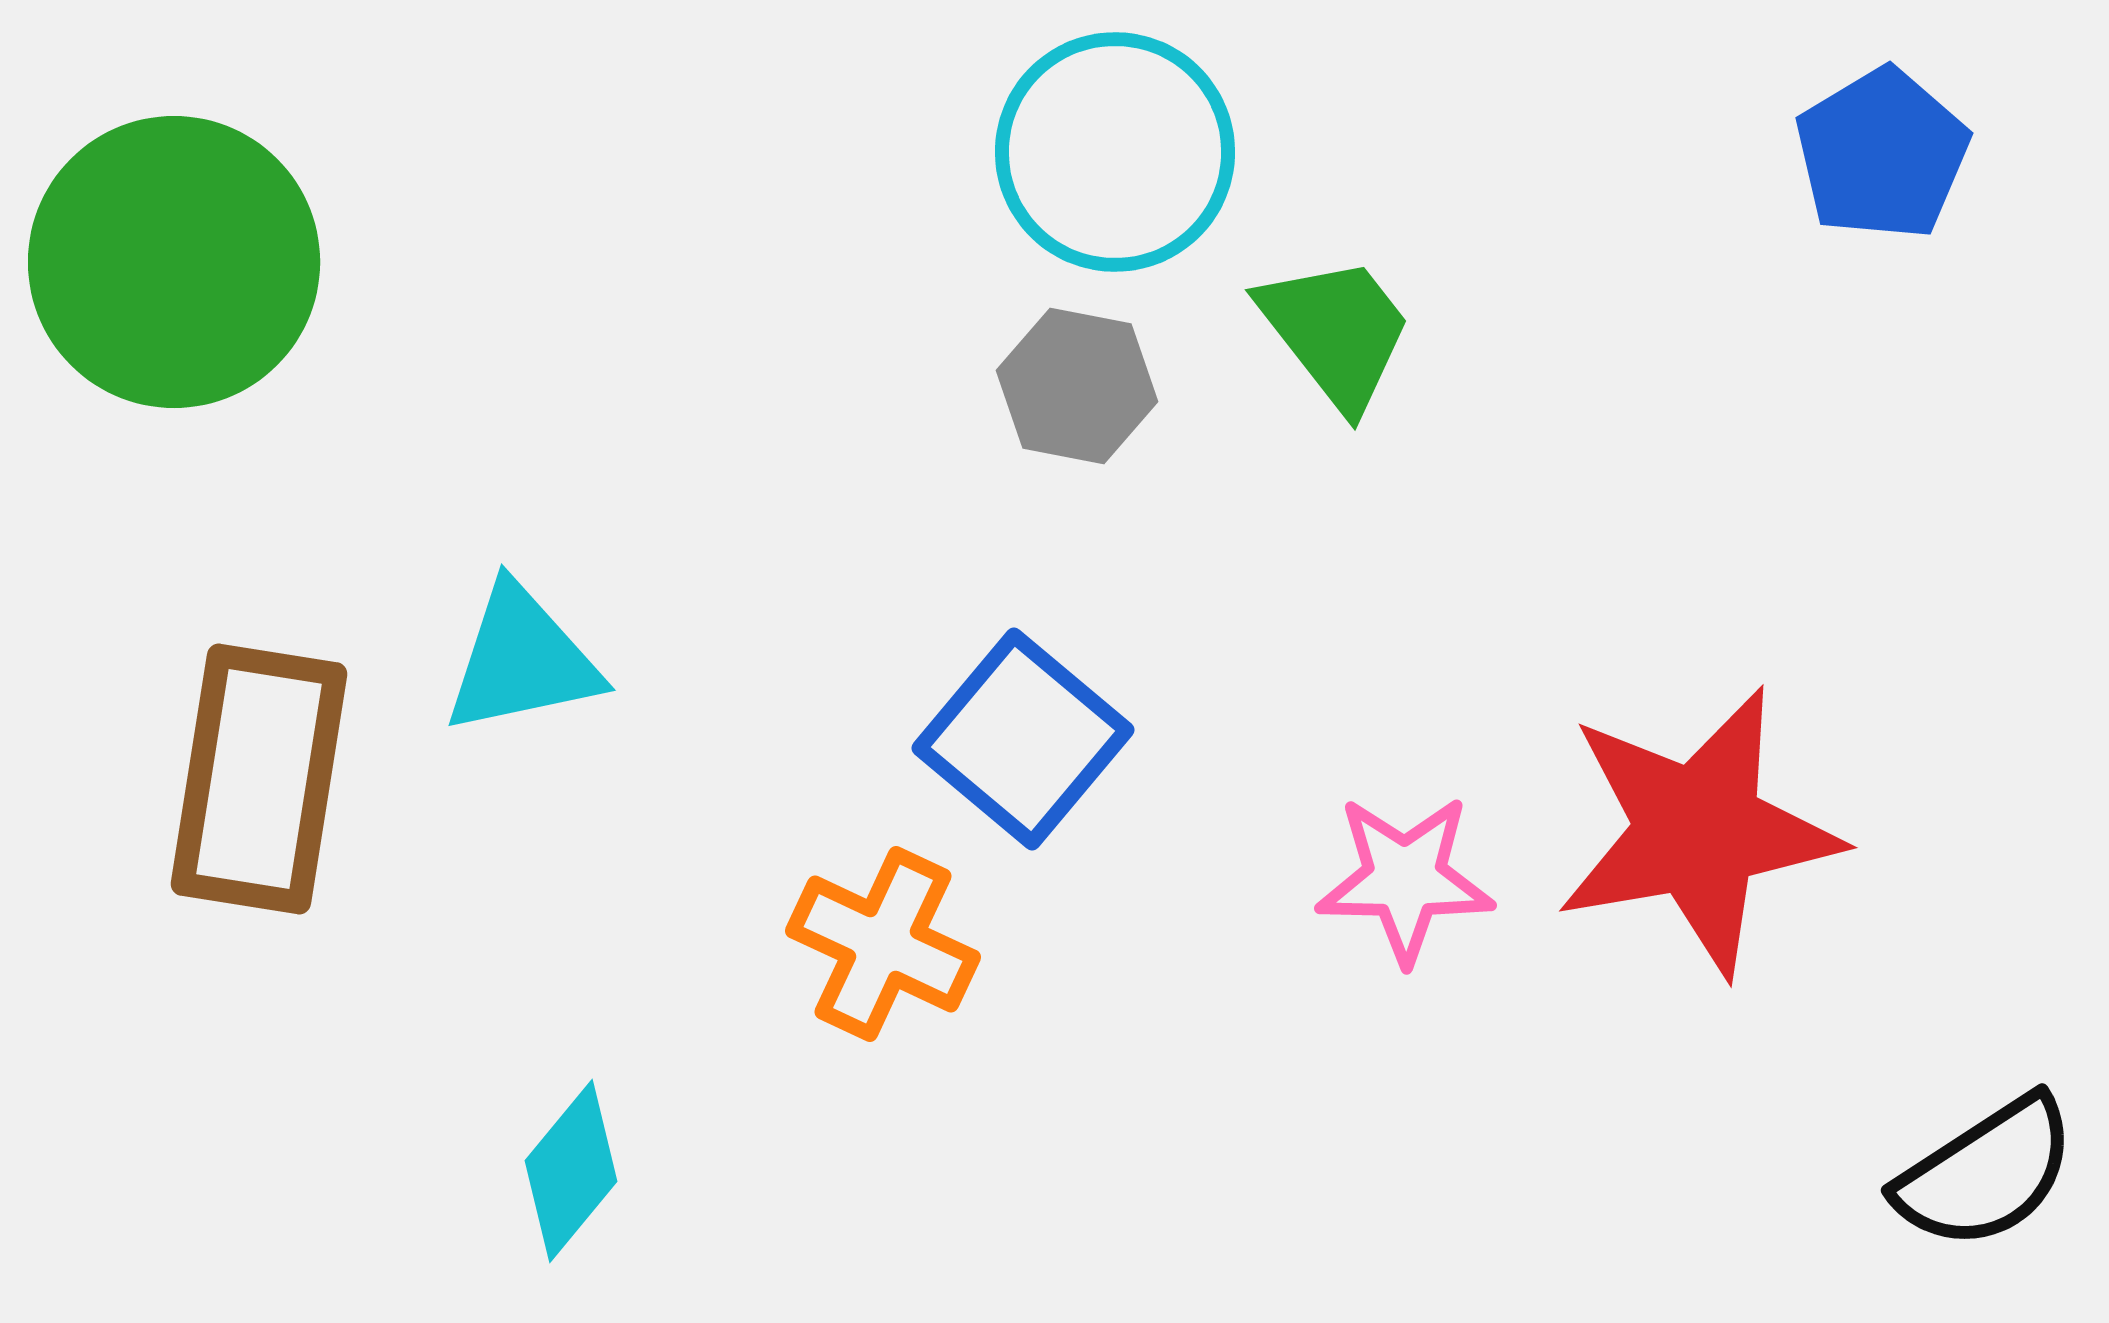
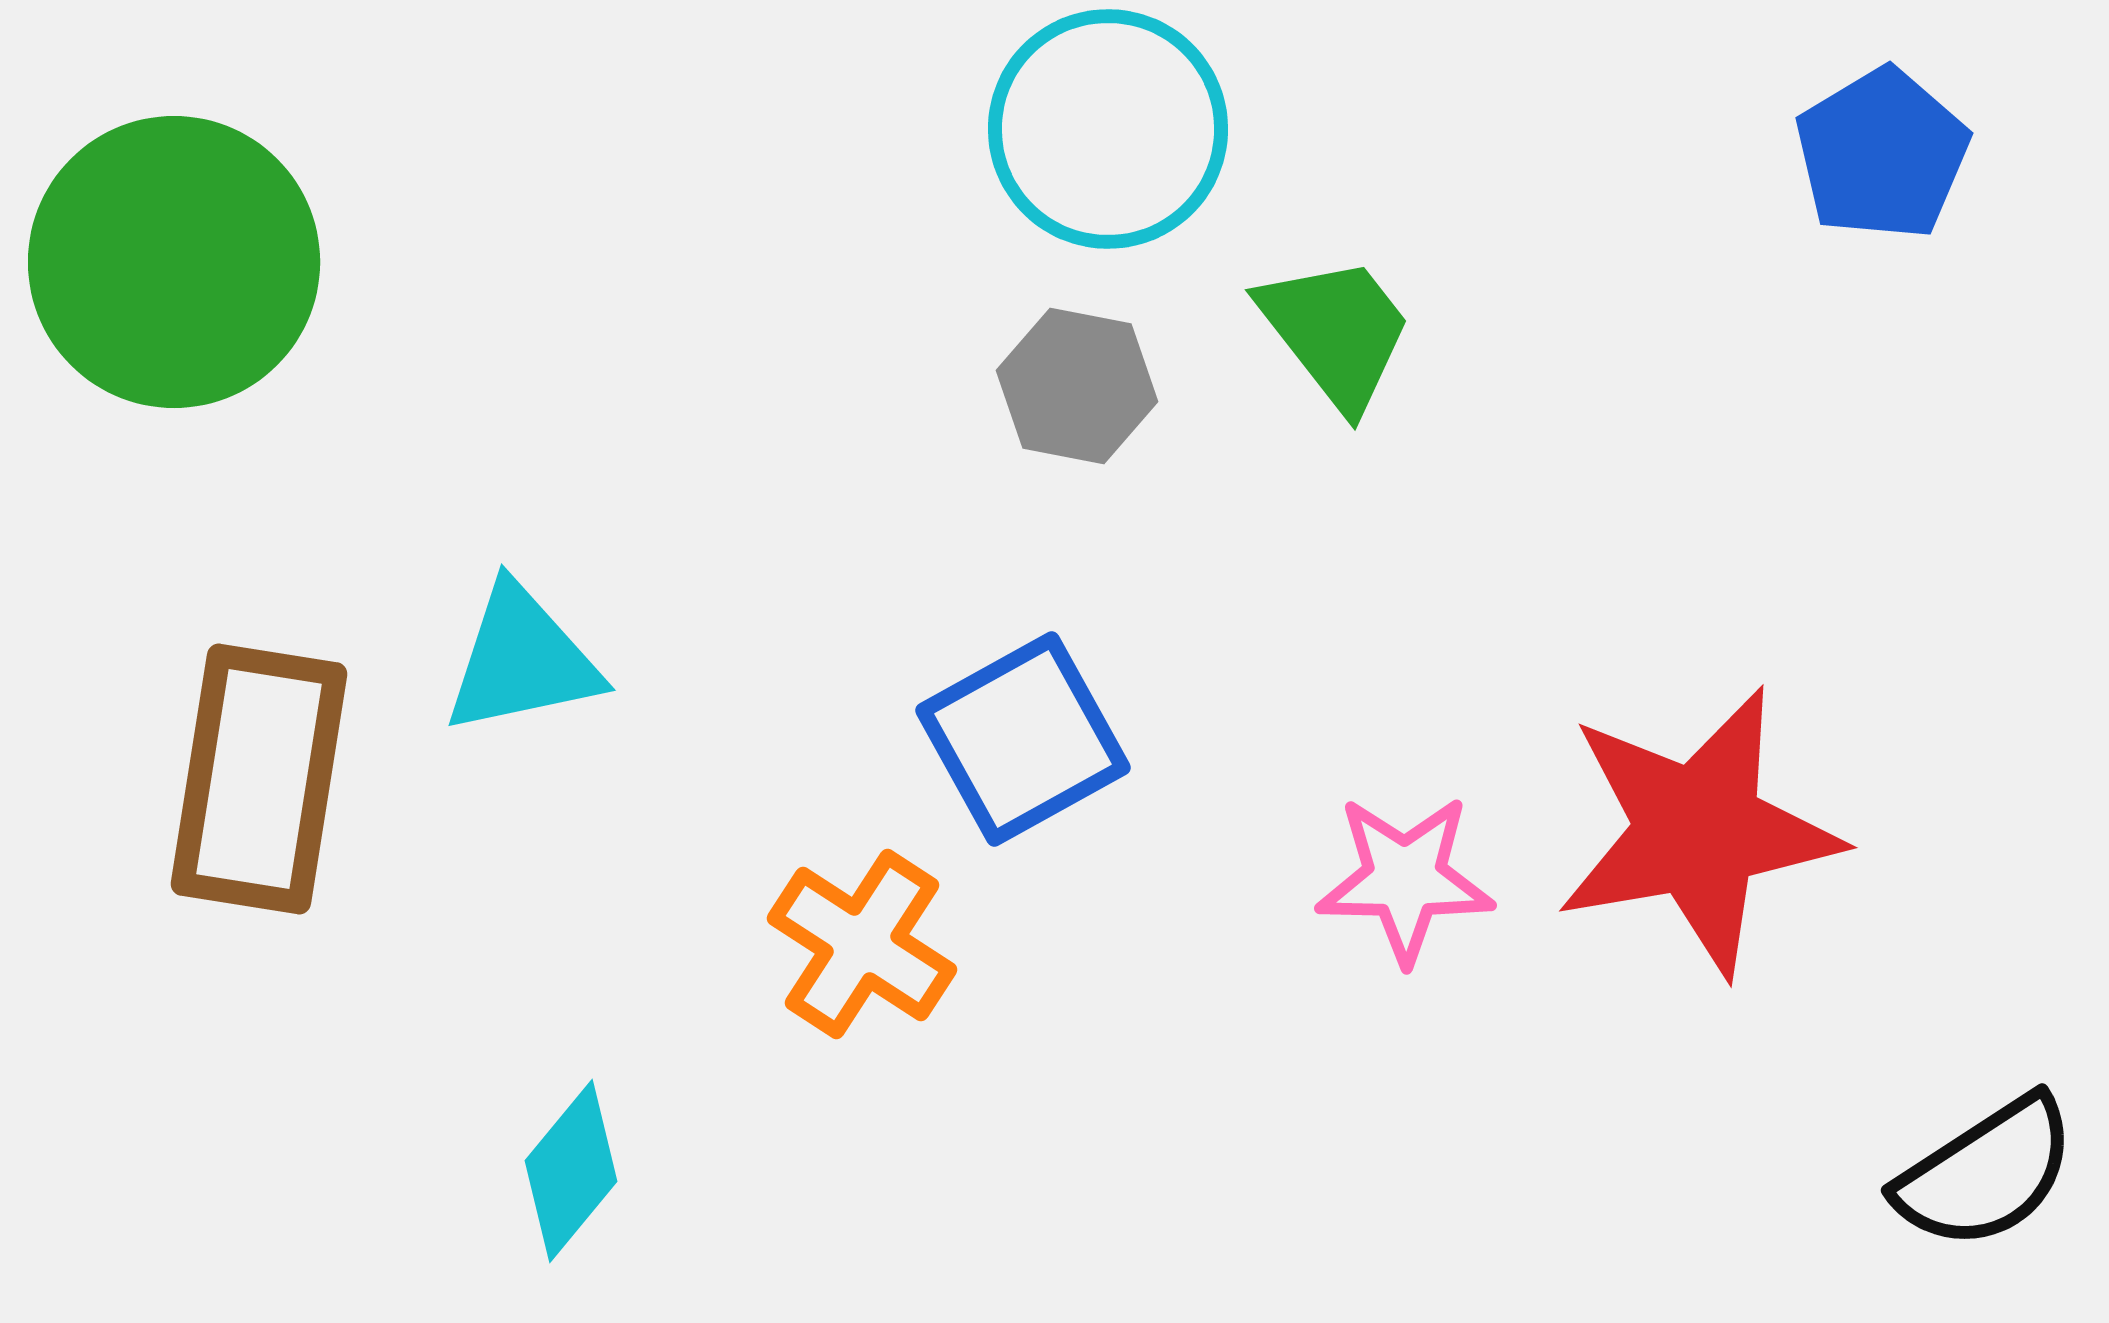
cyan circle: moved 7 px left, 23 px up
blue square: rotated 21 degrees clockwise
orange cross: moved 21 px left; rotated 8 degrees clockwise
